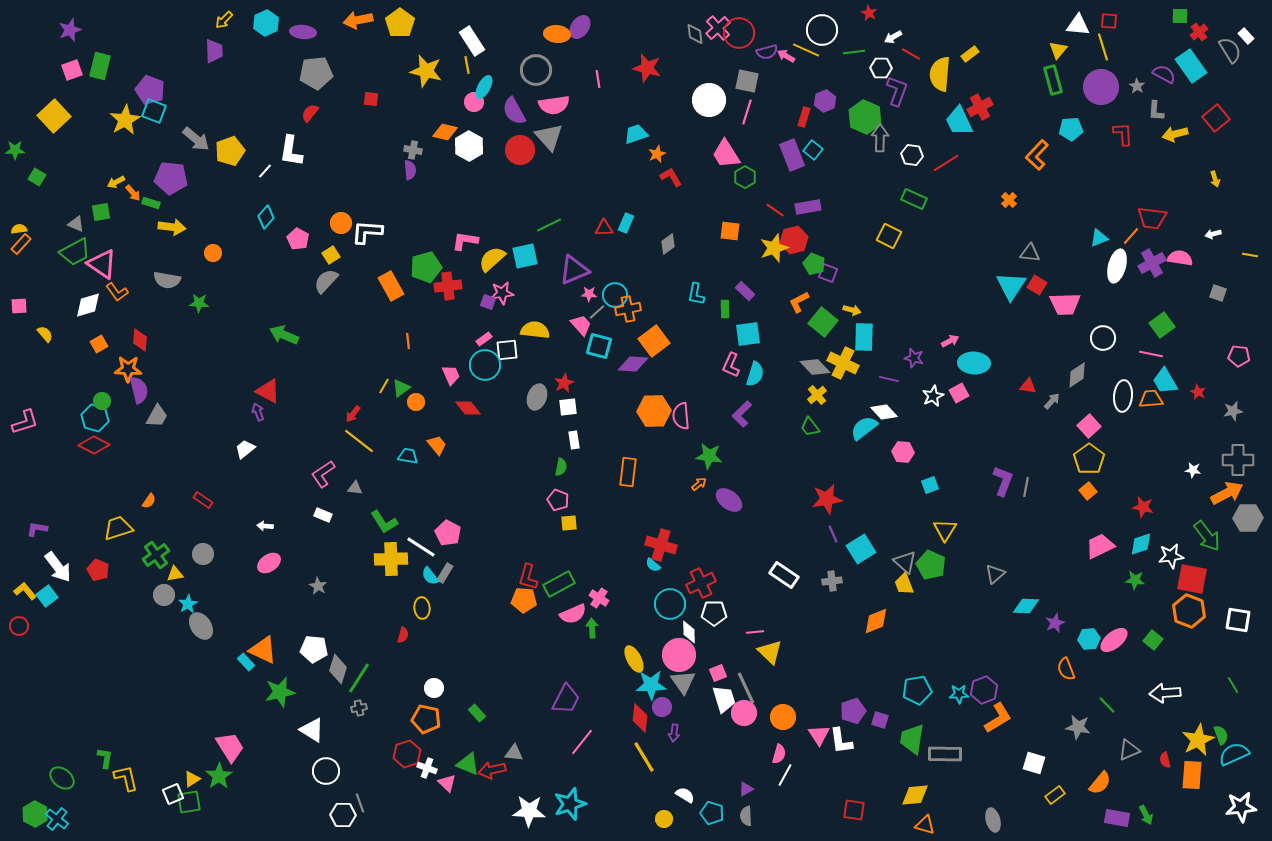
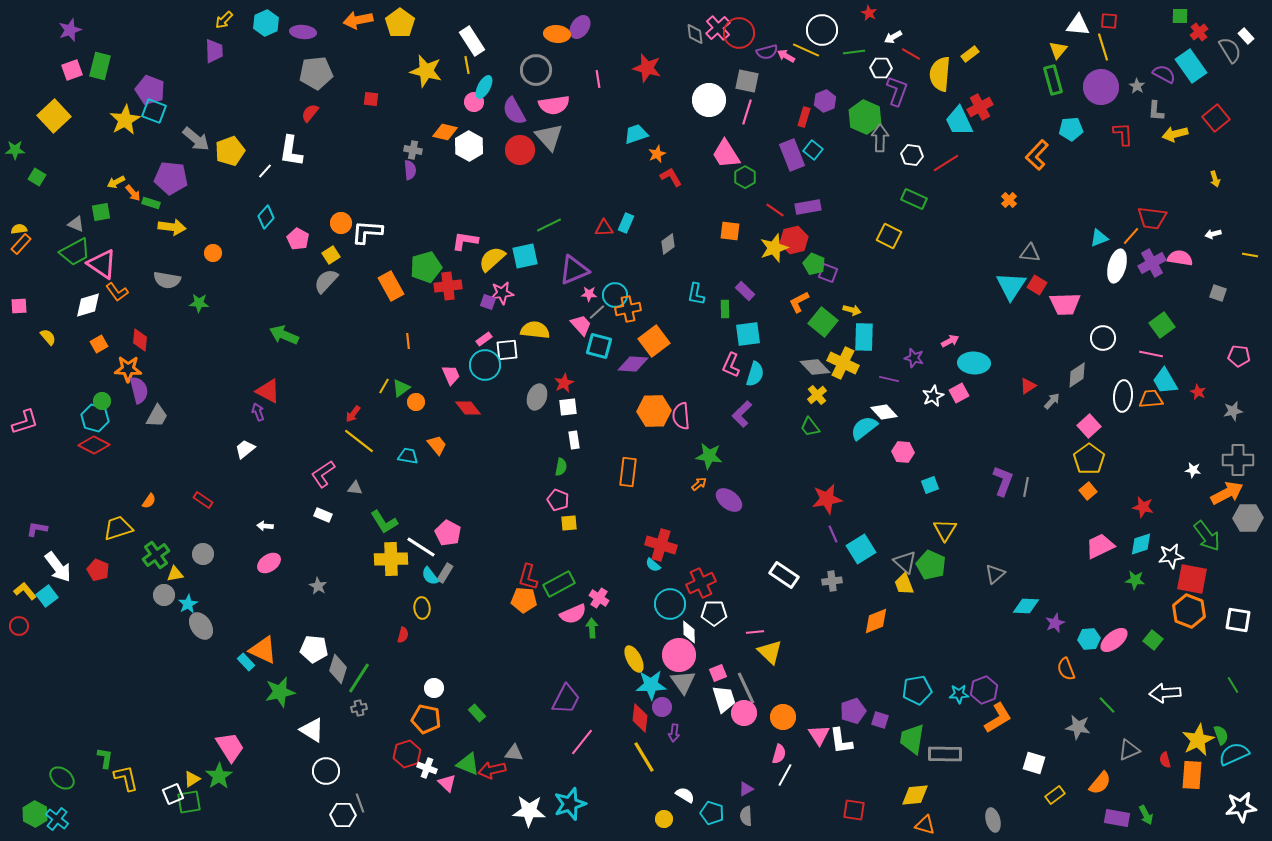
yellow semicircle at (45, 334): moved 3 px right, 3 px down
red triangle at (1028, 386): rotated 42 degrees counterclockwise
